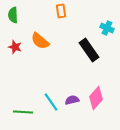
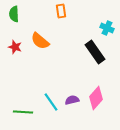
green semicircle: moved 1 px right, 1 px up
black rectangle: moved 6 px right, 2 px down
